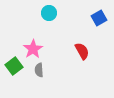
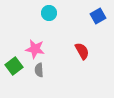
blue square: moved 1 px left, 2 px up
pink star: moved 2 px right; rotated 30 degrees counterclockwise
